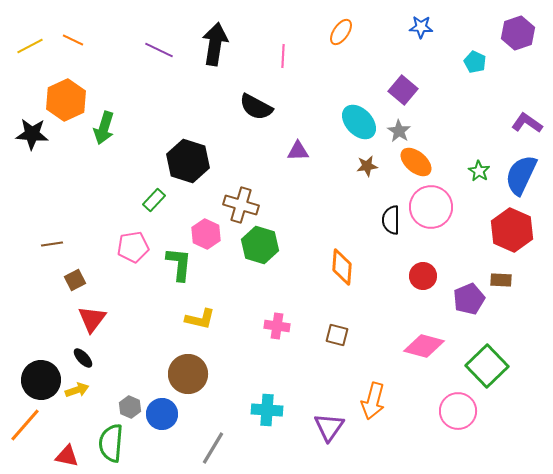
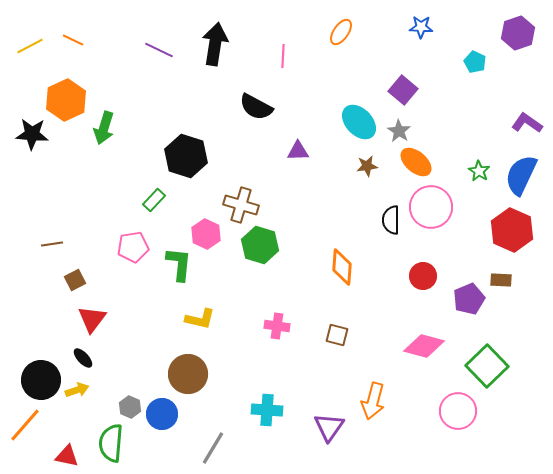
black hexagon at (188, 161): moved 2 px left, 5 px up
